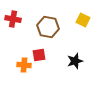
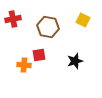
red cross: rotated 21 degrees counterclockwise
